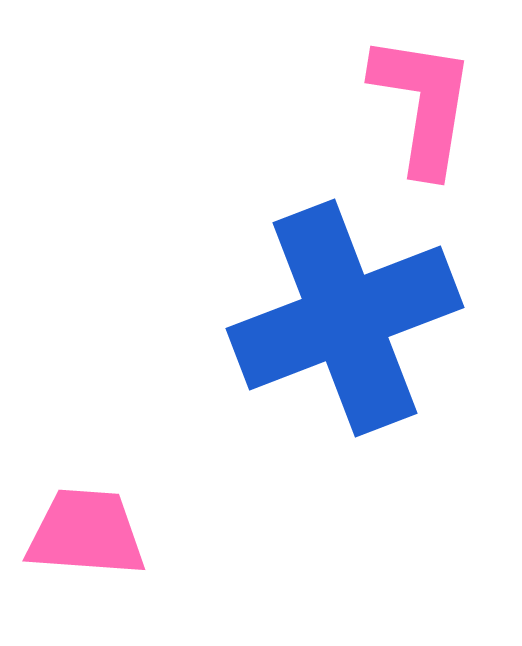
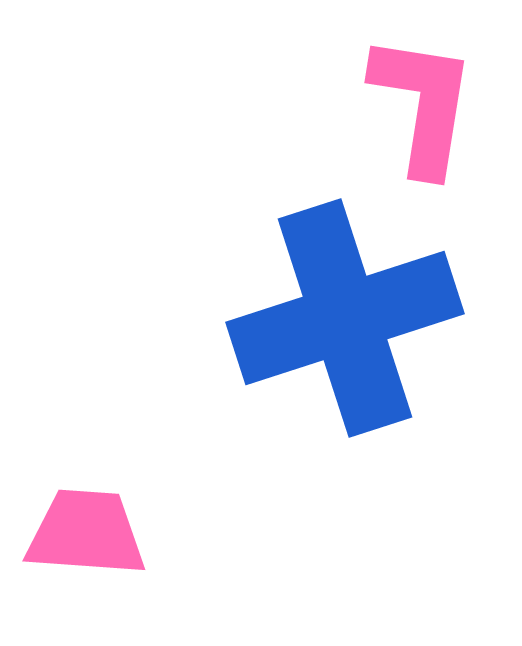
blue cross: rotated 3 degrees clockwise
